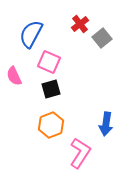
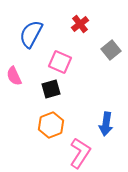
gray square: moved 9 px right, 12 px down
pink square: moved 11 px right
